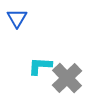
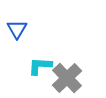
blue triangle: moved 11 px down
